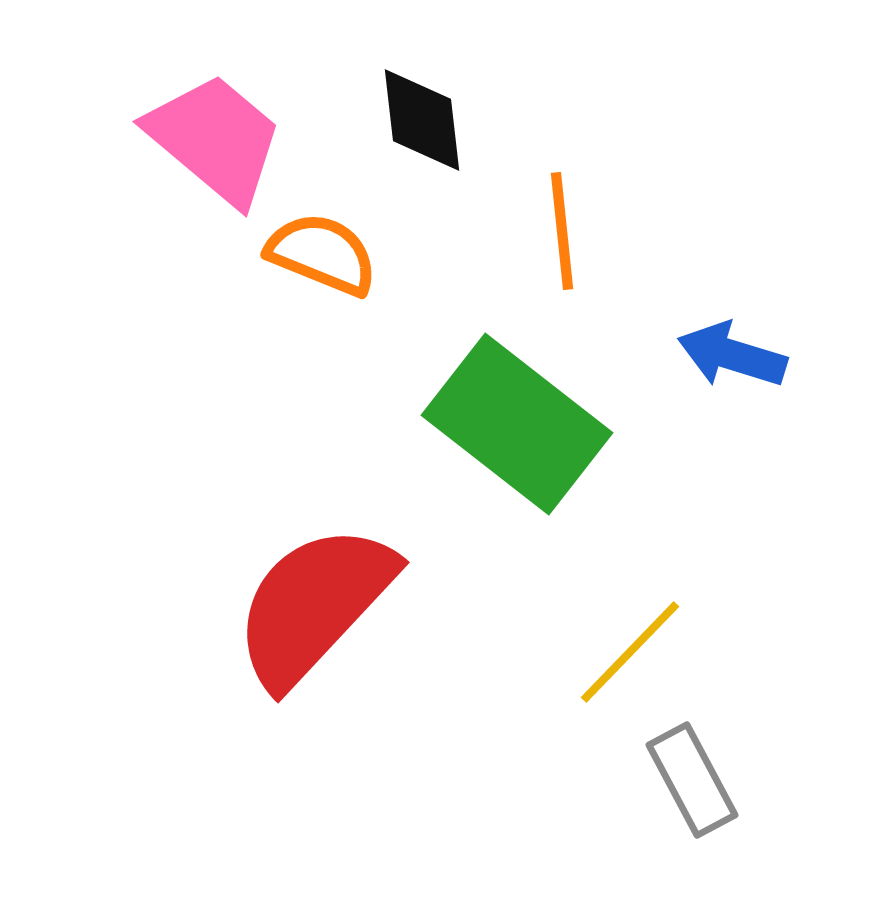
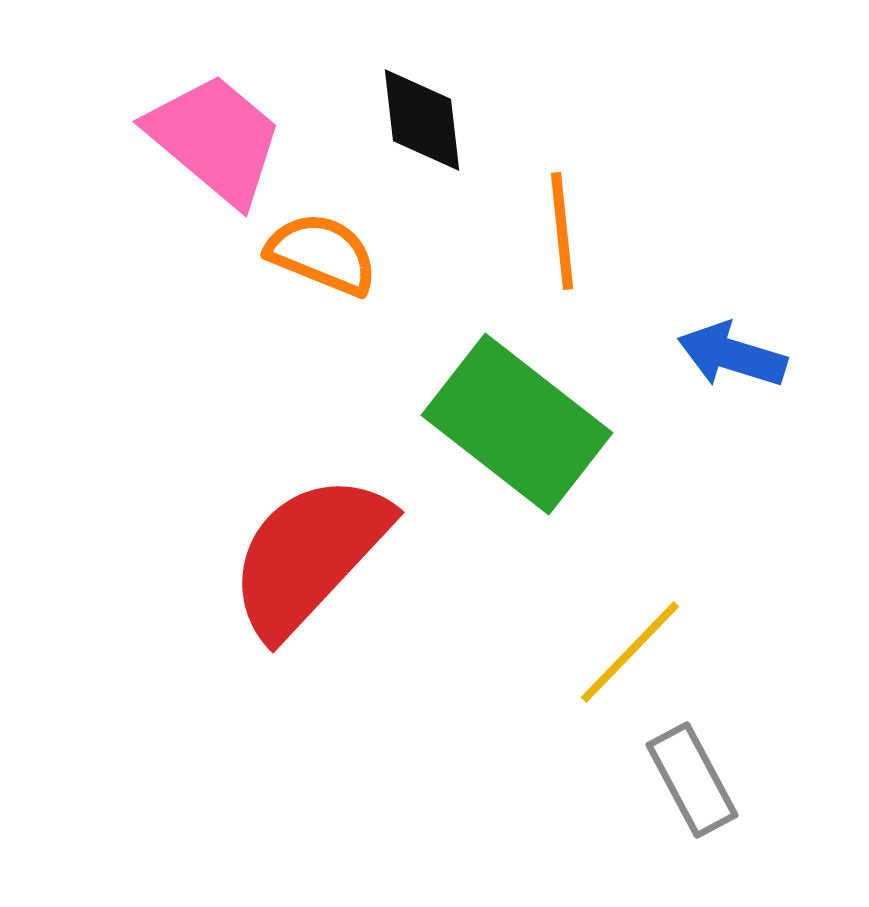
red semicircle: moved 5 px left, 50 px up
